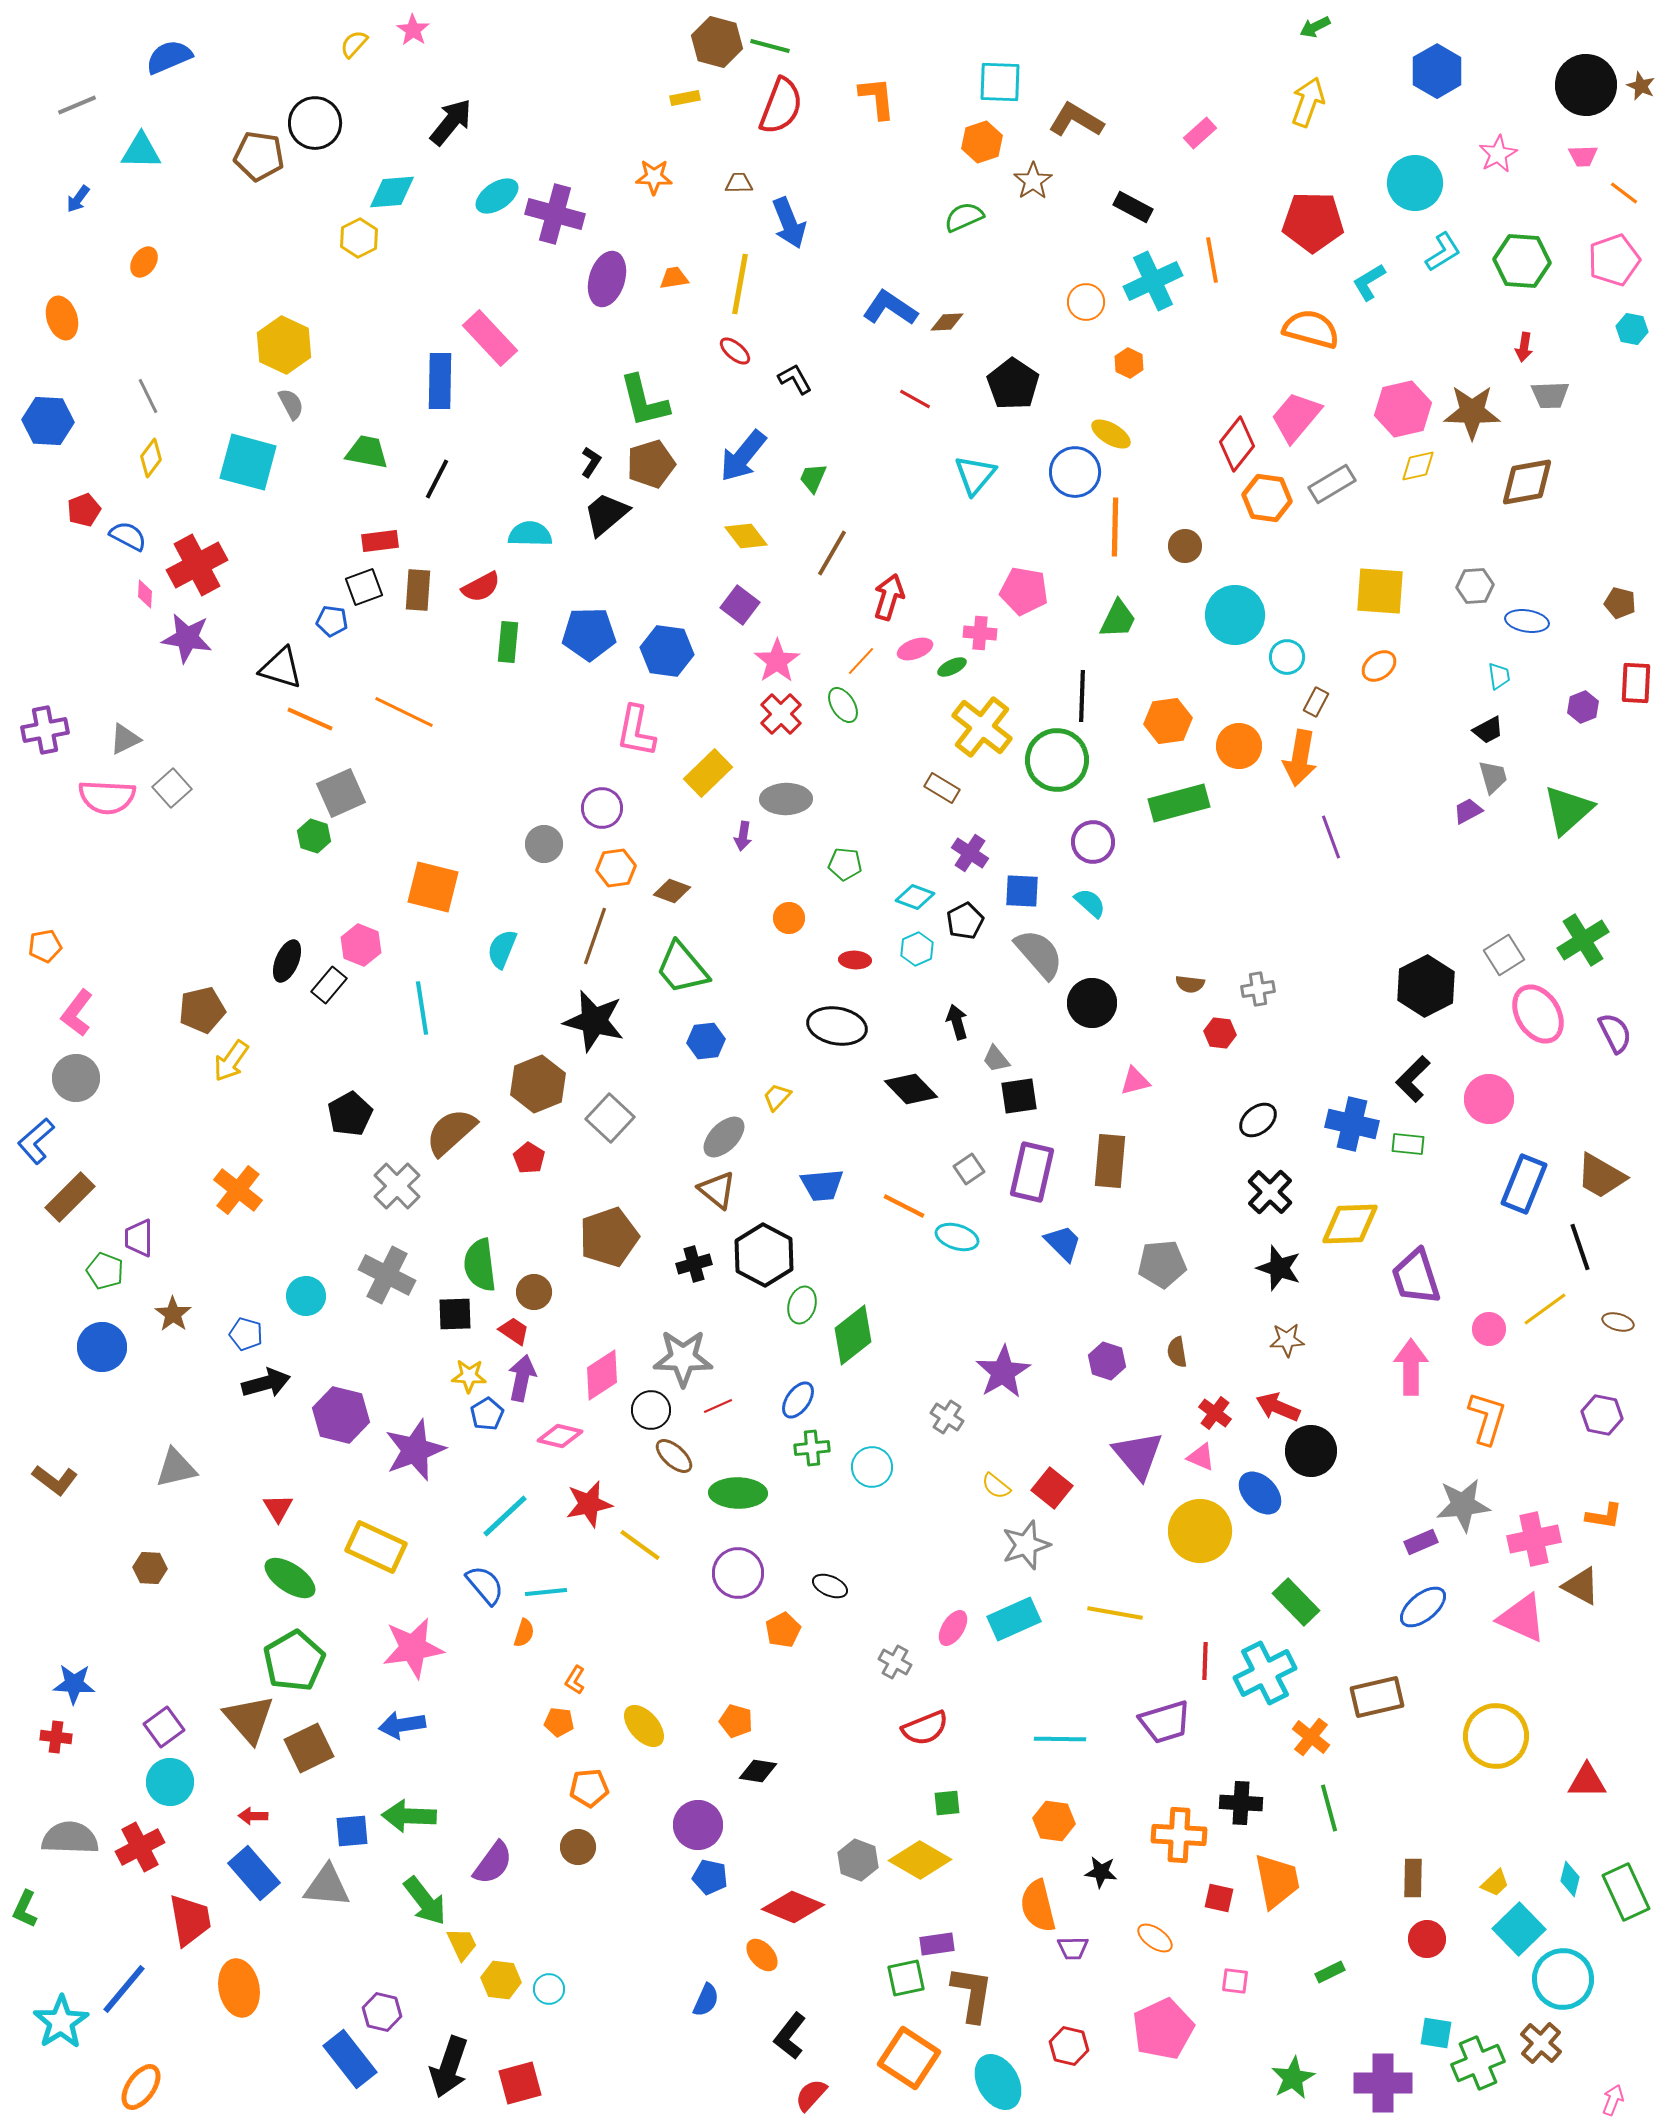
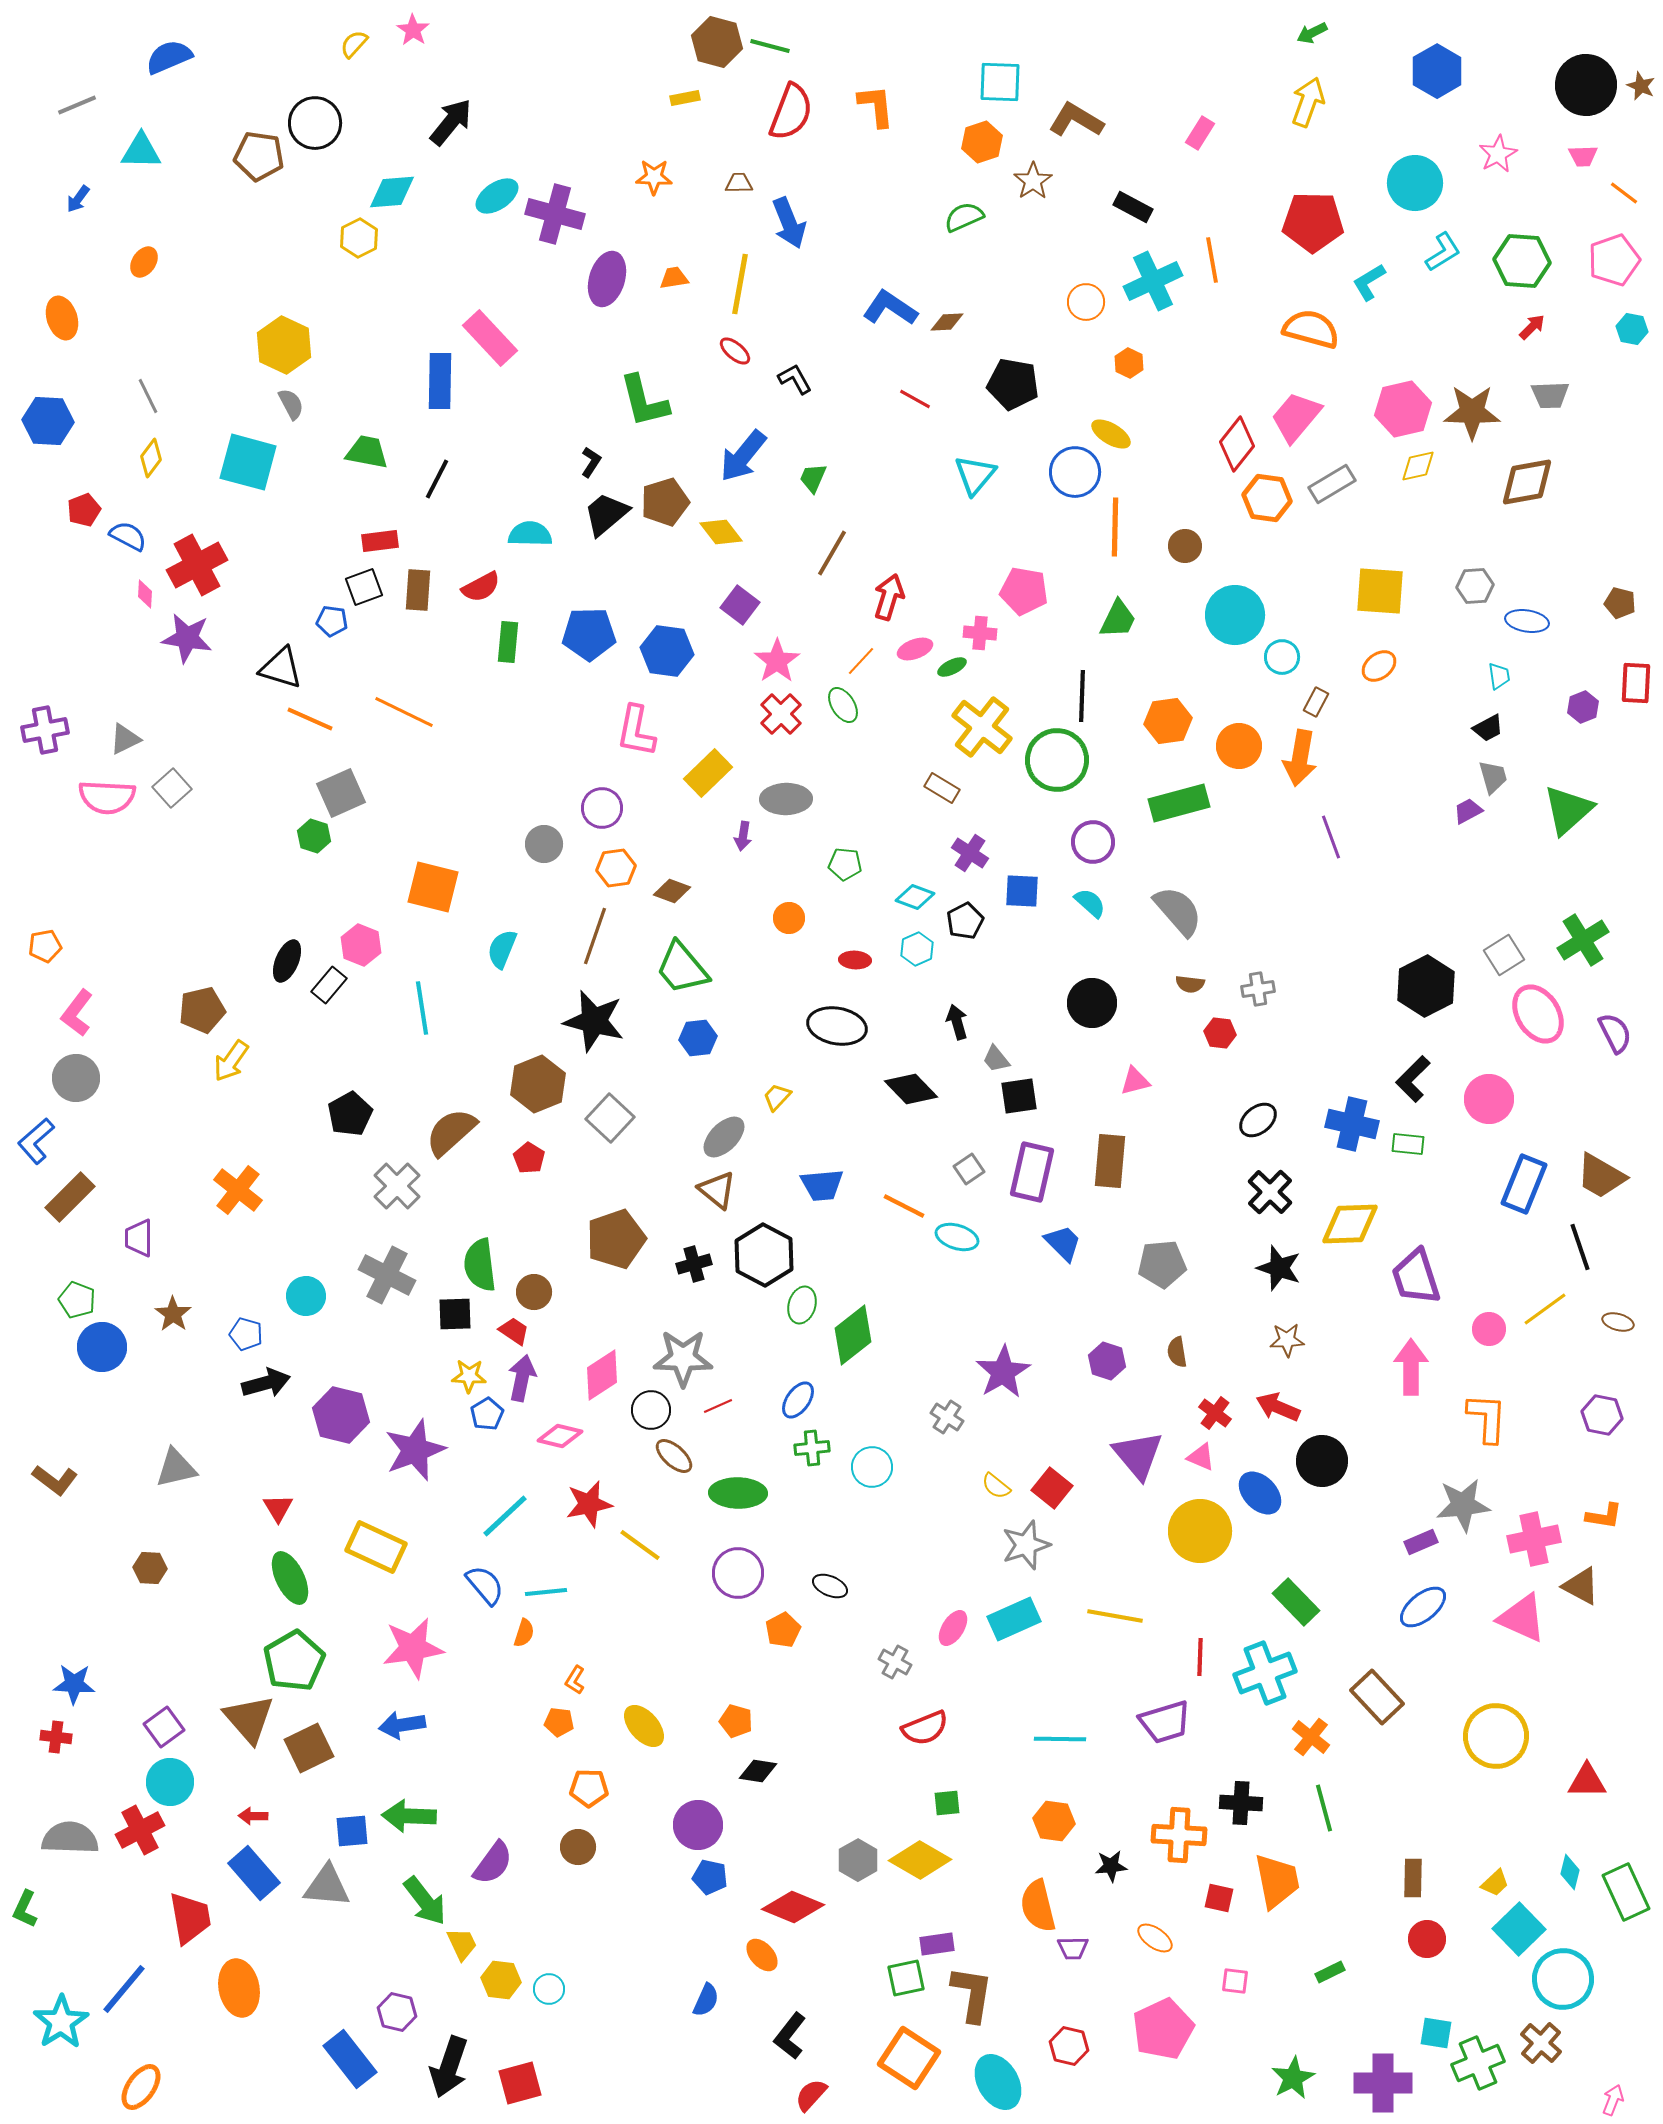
green arrow at (1315, 27): moved 3 px left, 6 px down
orange L-shape at (877, 98): moved 1 px left, 8 px down
red semicircle at (781, 106): moved 10 px right, 6 px down
pink rectangle at (1200, 133): rotated 16 degrees counterclockwise
red arrow at (1524, 347): moved 8 px right, 20 px up; rotated 144 degrees counterclockwise
black pentagon at (1013, 384): rotated 24 degrees counterclockwise
brown pentagon at (651, 464): moved 14 px right, 38 px down
yellow diamond at (746, 536): moved 25 px left, 4 px up
cyan circle at (1287, 657): moved 5 px left
black trapezoid at (1488, 730): moved 2 px up
gray semicircle at (1039, 954): moved 139 px right, 43 px up
blue hexagon at (706, 1041): moved 8 px left, 3 px up
brown pentagon at (609, 1237): moved 7 px right, 2 px down
green pentagon at (105, 1271): moved 28 px left, 29 px down
orange L-shape at (1487, 1418): rotated 14 degrees counterclockwise
black circle at (1311, 1451): moved 11 px right, 10 px down
green ellipse at (290, 1578): rotated 30 degrees clockwise
yellow line at (1115, 1613): moved 3 px down
red line at (1205, 1661): moved 5 px left, 4 px up
cyan cross at (1265, 1673): rotated 6 degrees clockwise
brown rectangle at (1377, 1697): rotated 60 degrees clockwise
orange pentagon at (589, 1788): rotated 6 degrees clockwise
green line at (1329, 1808): moved 5 px left
red cross at (140, 1847): moved 17 px up
gray hexagon at (858, 1860): rotated 9 degrees clockwise
black star at (1101, 1872): moved 10 px right, 6 px up; rotated 12 degrees counterclockwise
cyan diamond at (1570, 1879): moved 7 px up
red trapezoid at (190, 1920): moved 2 px up
purple hexagon at (382, 2012): moved 15 px right
